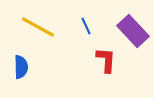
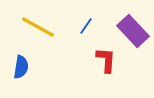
blue line: rotated 60 degrees clockwise
blue semicircle: rotated 10 degrees clockwise
